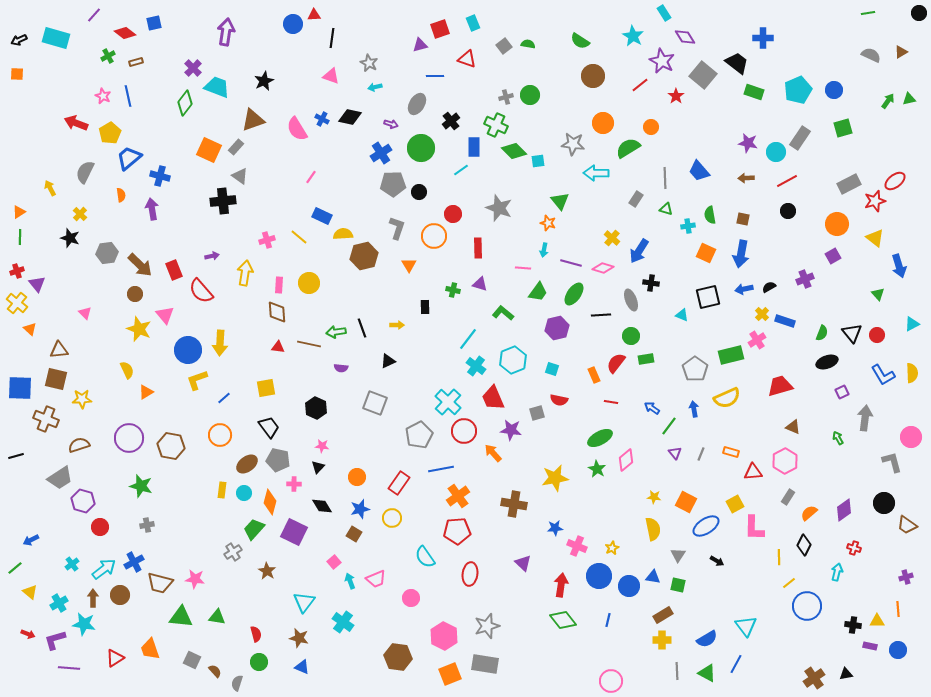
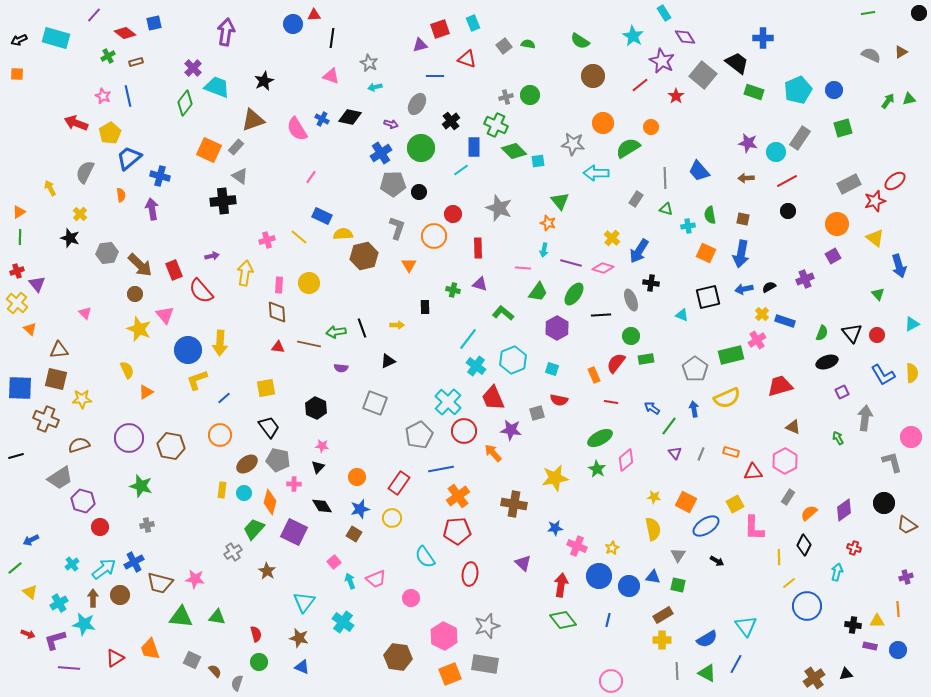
purple hexagon at (557, 328): rotated 15 degrees counterclockwise
